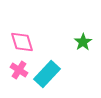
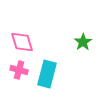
pink cross: rotated 18 degrees counterclockwise
cyan rectangle: rotated 28 degrees counterclockwise
